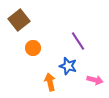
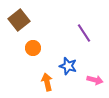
purple line: moved 6 px right, 8 px up
orange arrow: moved 3 px left
